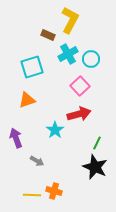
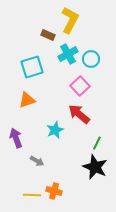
red arrow: rotated 125 degrees counterclockwise
cyan star: rotated 12 degrees clockwise
